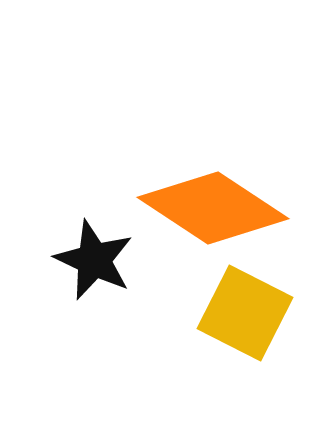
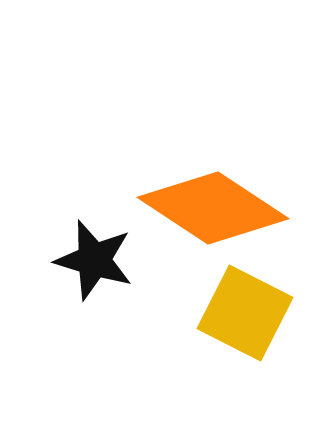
black star: rotated 8 degrees counterclockwise
